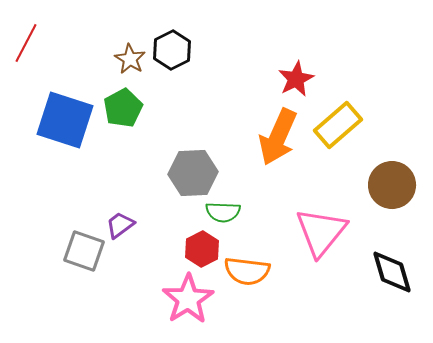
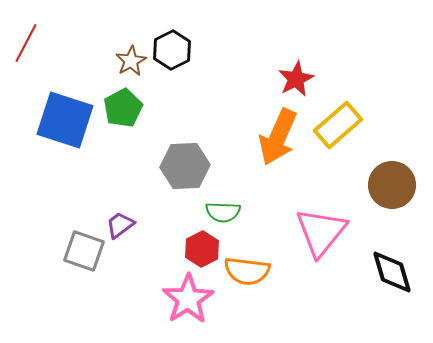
brown star: moved 1 px right, 2 px down; rotated 12 degrees clockwise
gray hexagon: moved 8 px left, 7 px up
